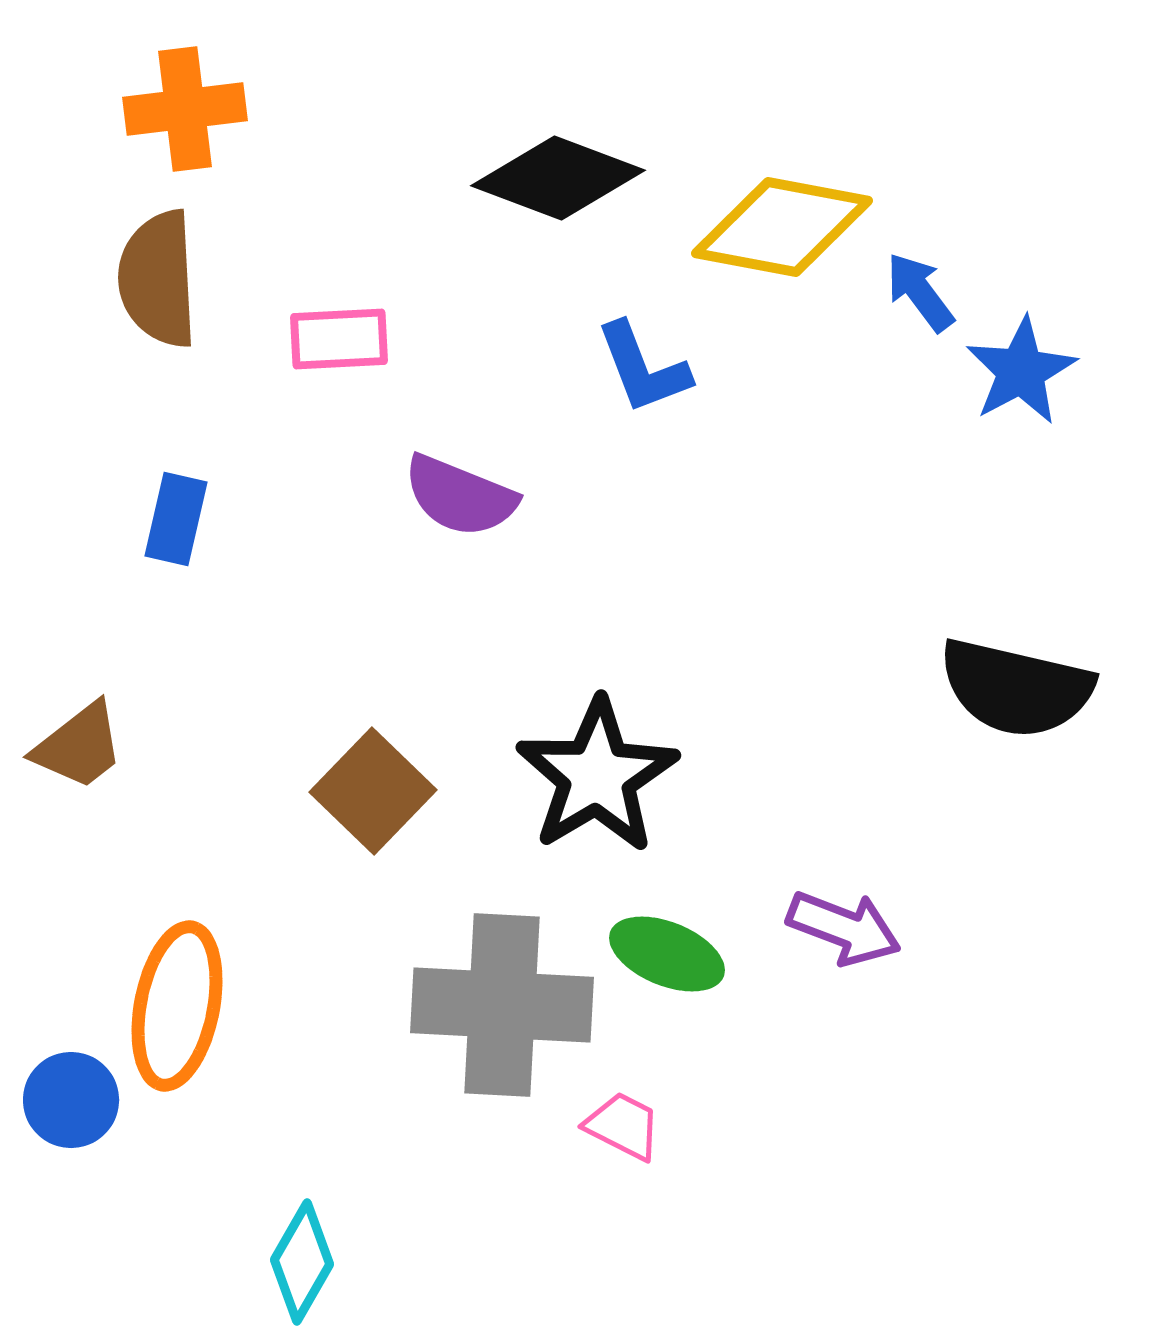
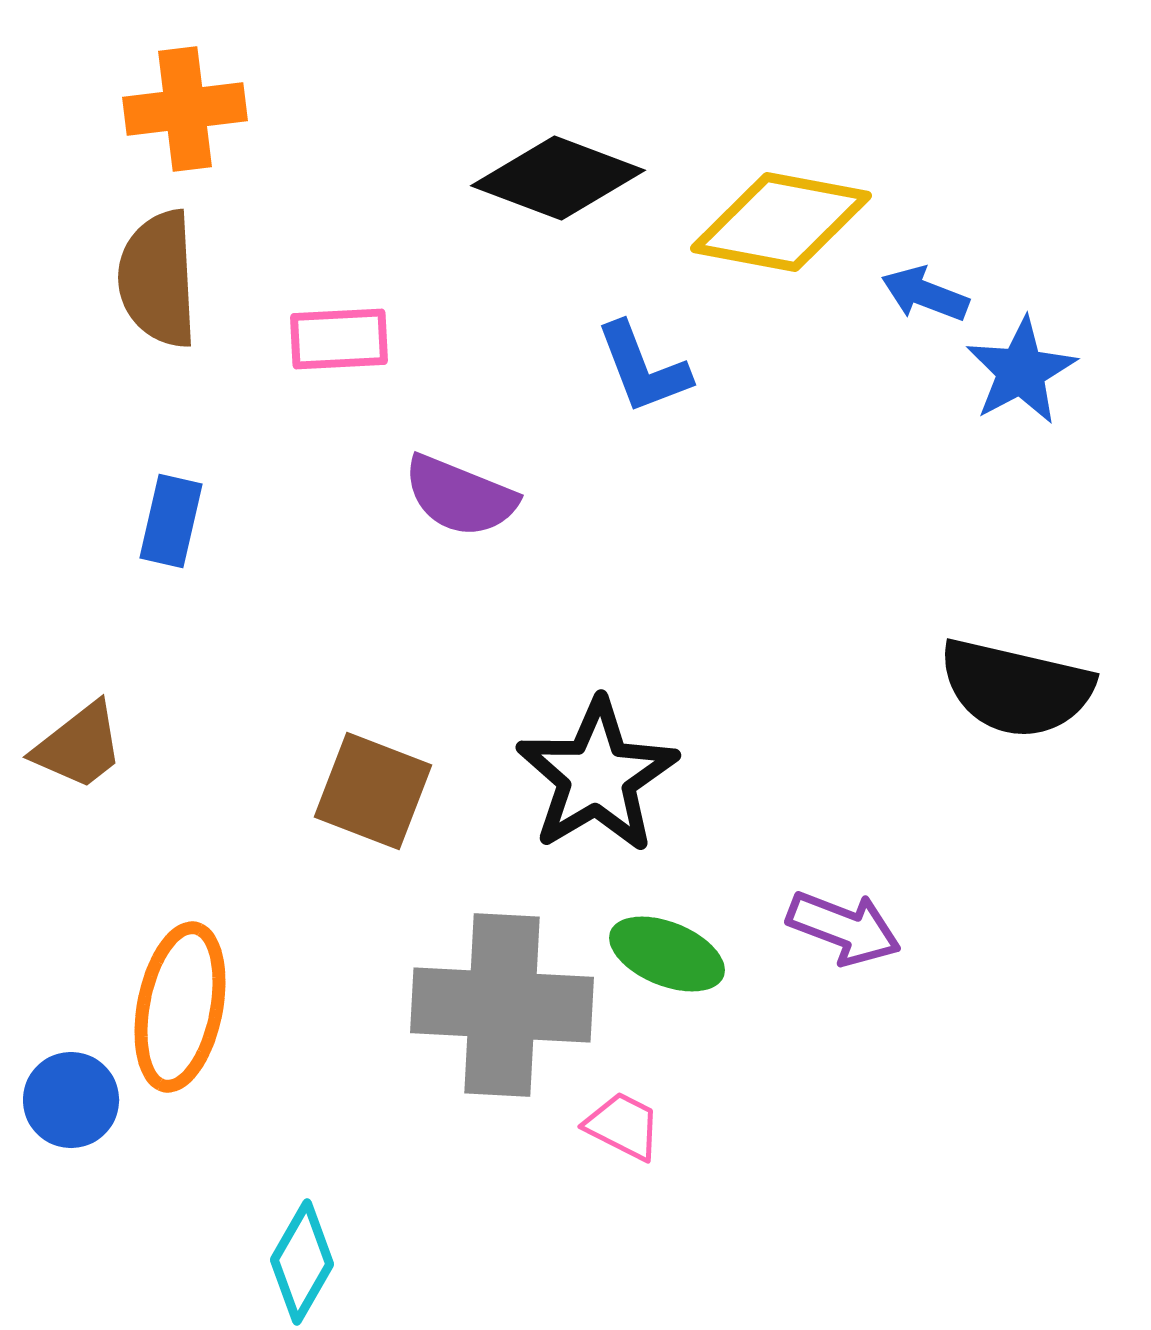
yellow diamond: moved 1 px left, 5 px up
blue arrow: moved 5 px right, 2 px down; rotated 32 degrees counterclockwise
blue rectangle: moved 5 px left, 2 px down
brown square: rotated 23 degrees counterclockwise
orange ellipse: moved 3 px right, 1 px down
